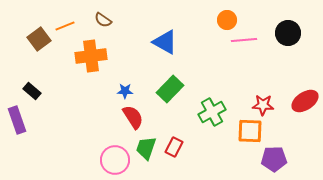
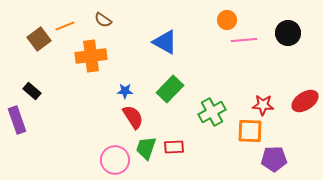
red rectangle: rotated 60 degrees clockwise
